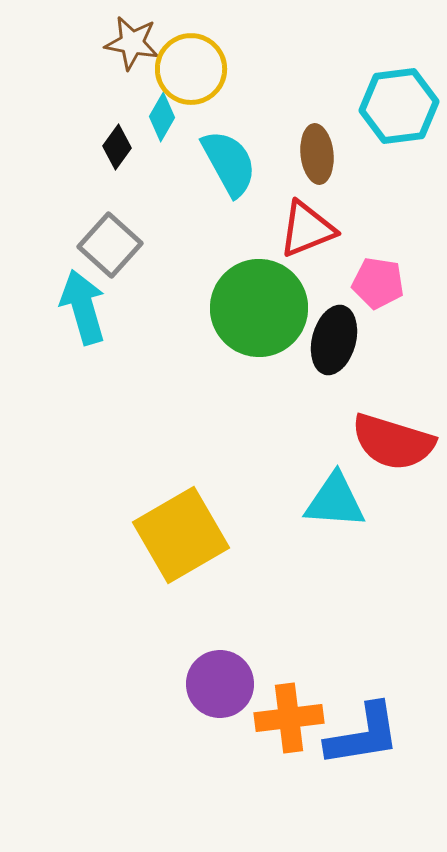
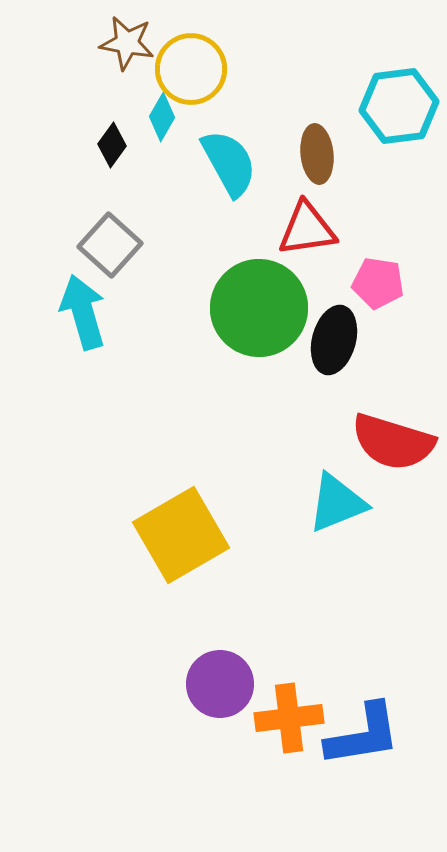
brown star: moved 5 px left
black diamond: moved 5 px left, 2 px up
red triangle: rotated 14 degrees clockwise
cyan arrow: moved 5 px down
cyan triangle: moved 2 px right, 2 px down; rotated 26 degrees counterclockwise
